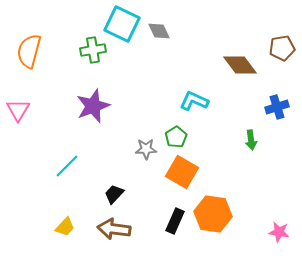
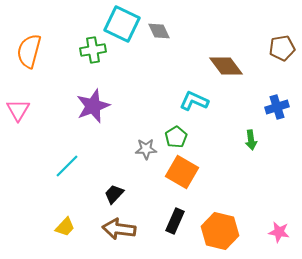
brown diamond: moved 14 px left, 1 px down
orange hexagon: moved 7 px right, 17 px down; rotated 6 degrees clockwise
brown arrow: moved 5 px right
